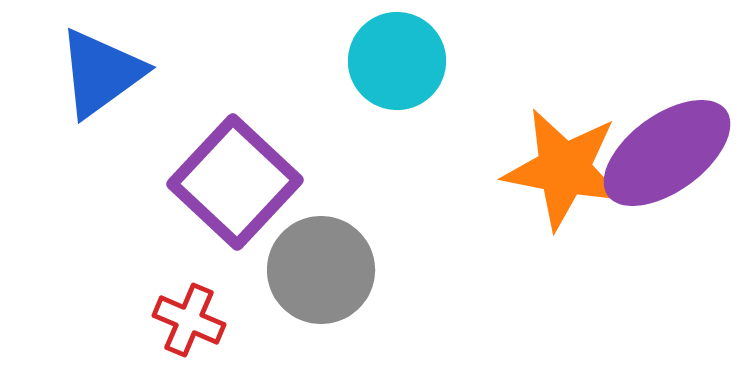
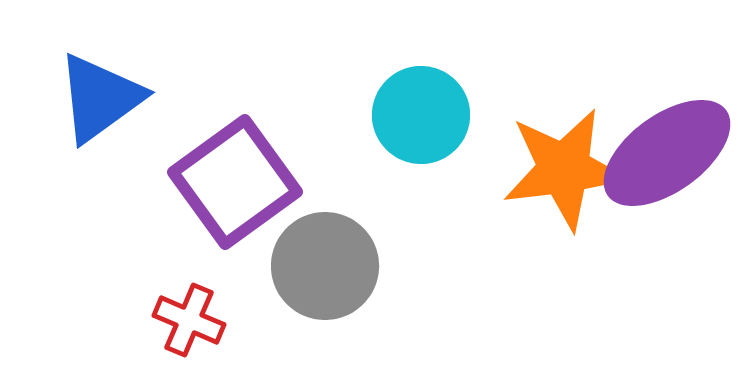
cyan circle: moved 24 px right, 54 px down
blue triangle: moved 1 px left, 25 px down
orange star: rotated 18 degrees counterclockwise
purple square: rotated 11 degrees clockwise
gray circle: moved 4 px right, 4 px up
